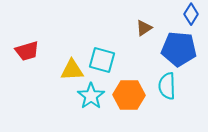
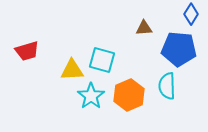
brown triangle: rotated 30 degrees clockwise
orange hexagon: rotated 24 degrees counterclockwise
